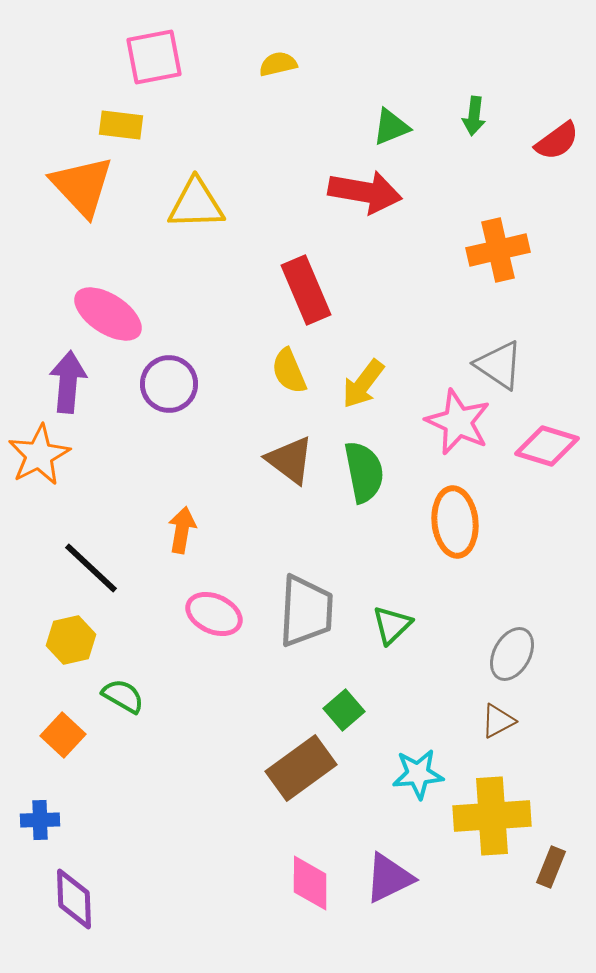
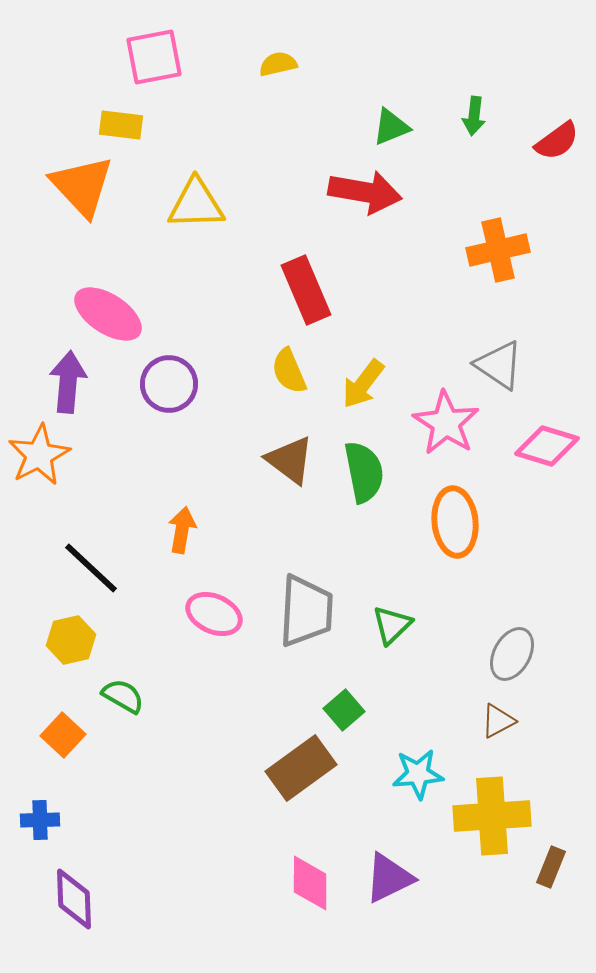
pink star at (458, 422): moved 12 px left, 1 px down; rotated 8 degrees clockwise
